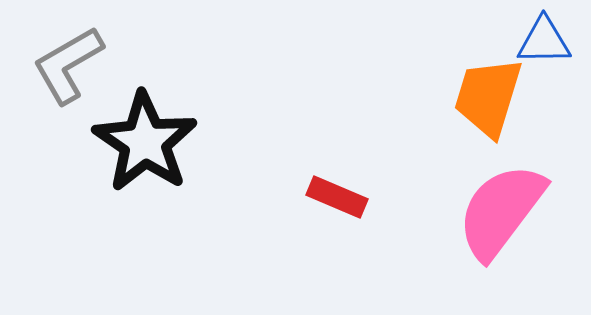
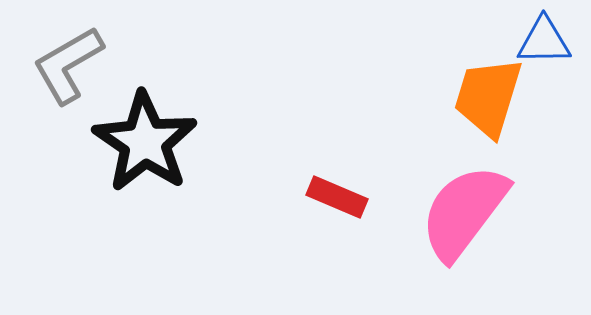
pink semicircle: moved 37 px left, 1 px down
